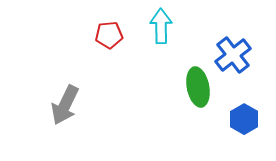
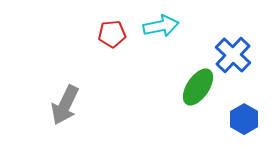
cyan arrow: rotated 80 degrees clockwise
red pentagon: moved 3 px right, 1 px up
blue cross: rotated 9 degrees counterclockwise
green ellipse: rotated 45 degrees clockwise
